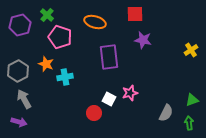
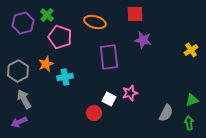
purple hexagon: moved 3 px right, 2 px up
orange star: rotated 28 degrees clockwise
purple arrow: rotated 140 degrees clockwise
